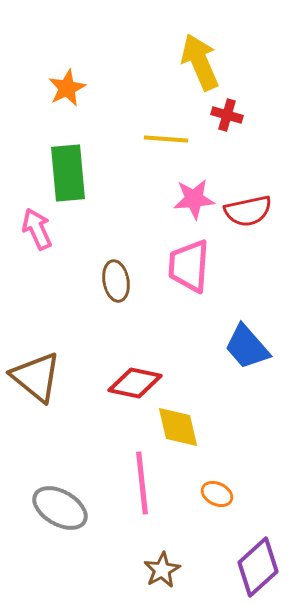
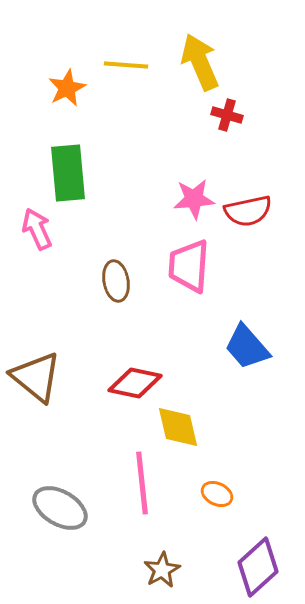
yellow line: moved 40 px left, 74 px up
